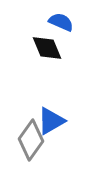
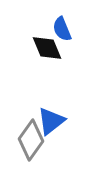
blue semicircle: moved 1 px right, 7 px down; rotated 135 degrees counterclockwise
blue triangle: rotated 8 degrees counterclockwise
